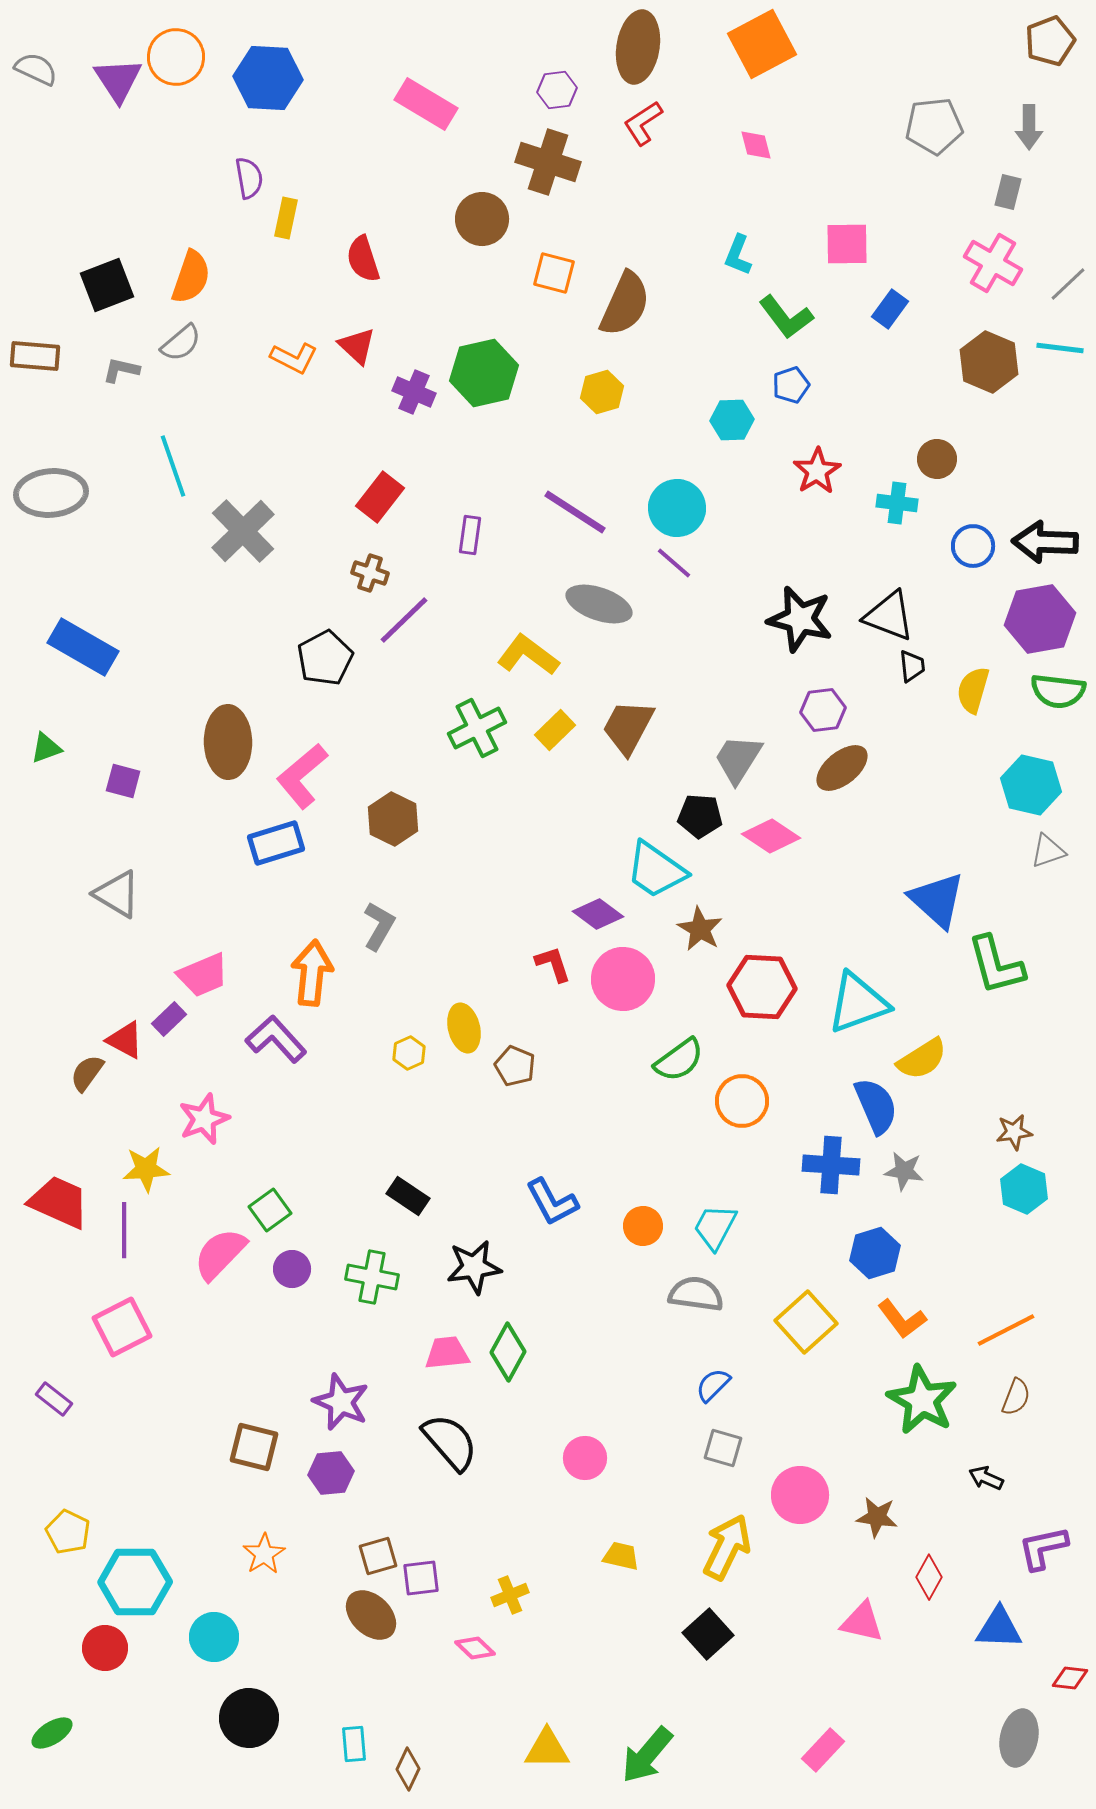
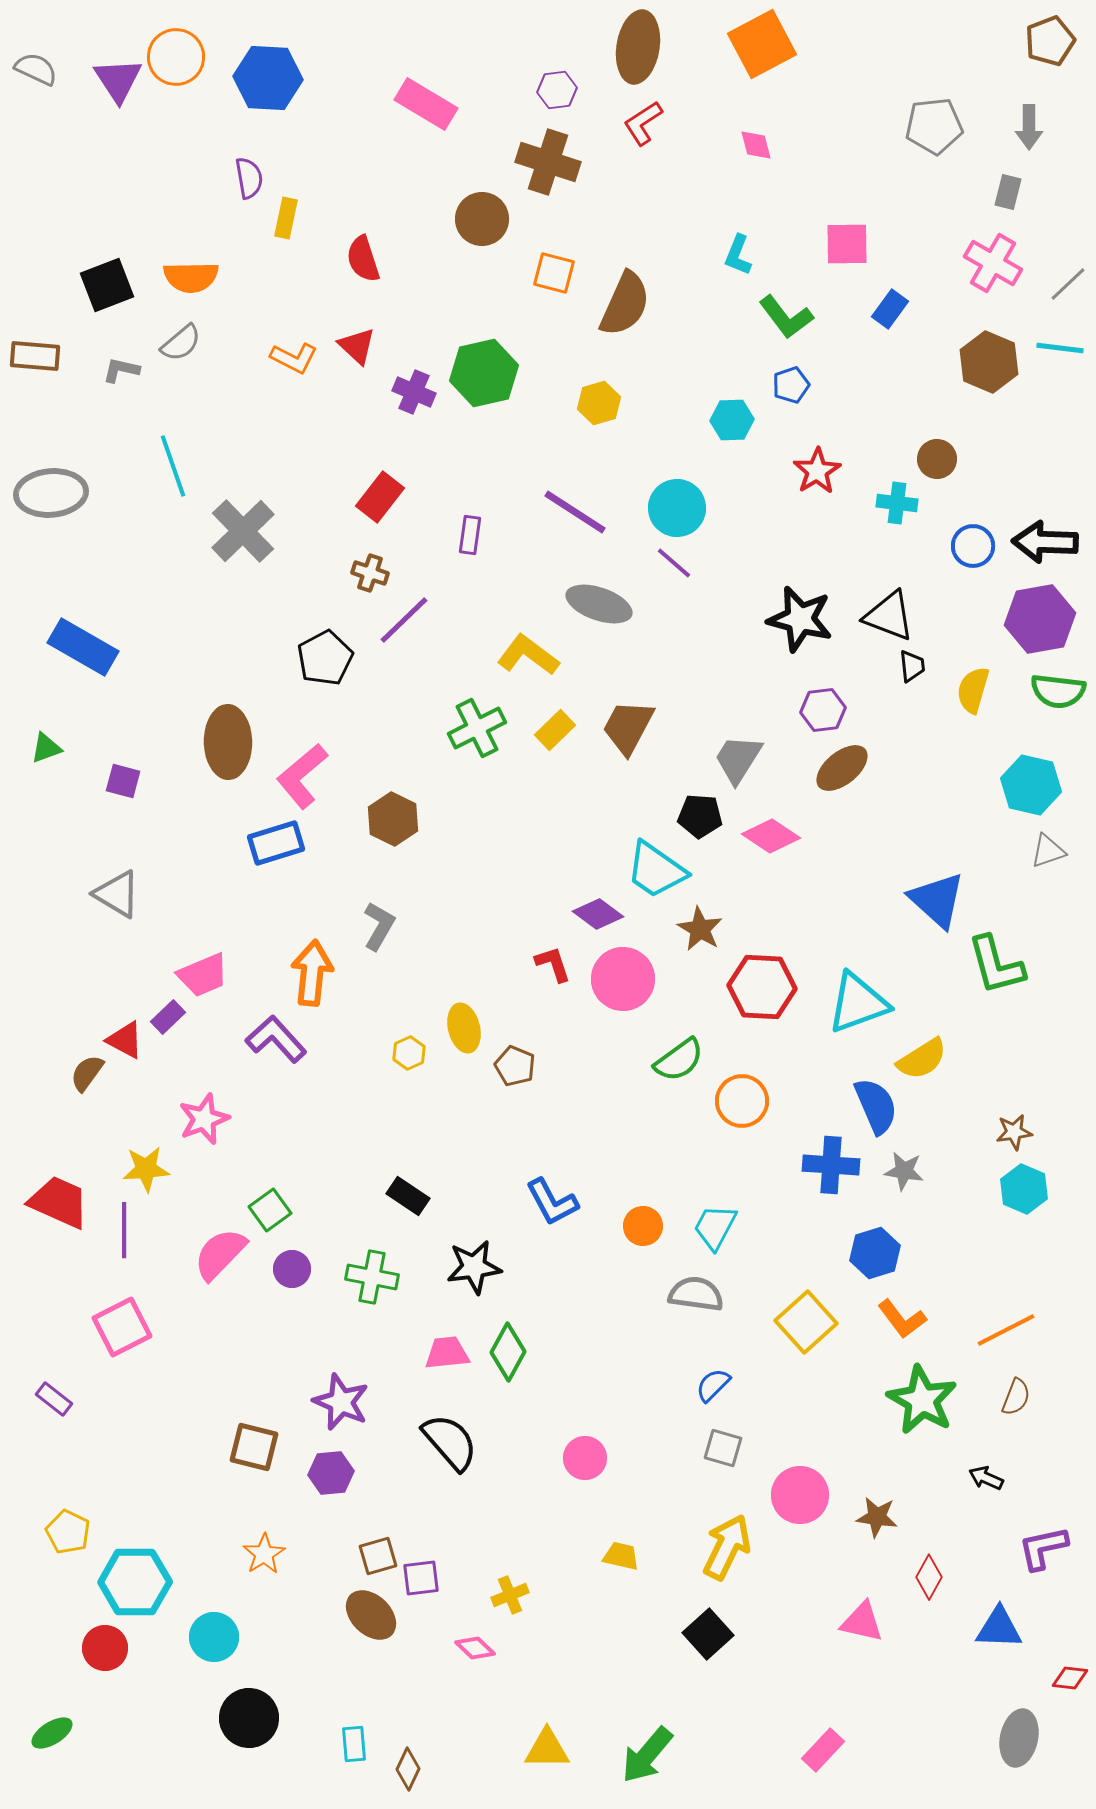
orange semicircle at (191, 277): rotated 70 degrees clockwise
yellow hexagon at (602, 392): moved 3 px left, 11 px down
purple rectangle at (169, 1019): moved 1 px left, 2 px up
